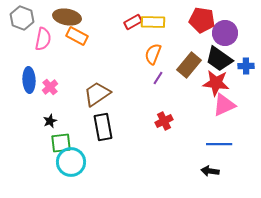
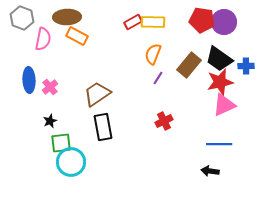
brown ellipse: rotated 12 degrees counterclockwise
purple circle: moved 1 px left, 11 px up
red star: moved 4 px right, 1 px up; rotated 20 degrees counterclockwise
